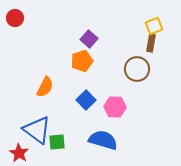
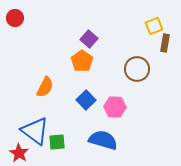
brown rectangle: moved 14 px right
orange pentagon: rotated 20 degrees counterclockwise
blue triangle: moved 2 px left, 1 px down
